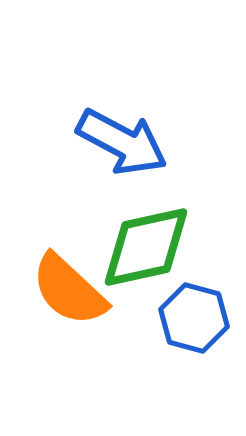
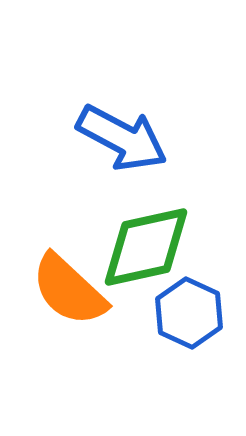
blue arrow: moved 4 px up
blue hexagon: moved 5 px left, 5 px up; rotated 10 degrees clockwise
